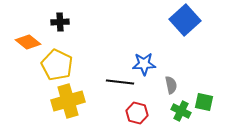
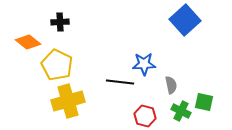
red hexagon: moved 8 px right, 3 px down
